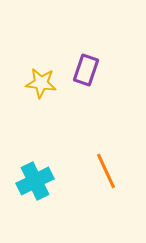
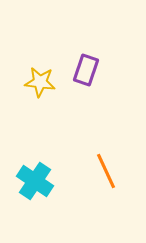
yellow star: moved 1 px left, 1 px up
cyan cross: rotated 30 degrees counterclockwise
